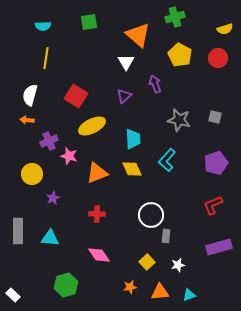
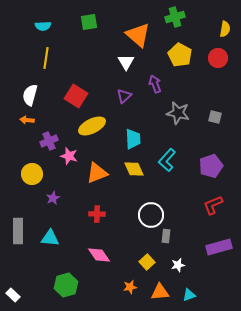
yellow semicircle at (225, 29): rotated 63 degrees counterclockwise
gray star at (179, 120): moved 1 px left, 7 px up
purple pentagon at (216, 163): moved 5 px left, 3 px down
yellow diamond at (132, 169): moved 2 px right
